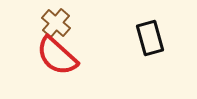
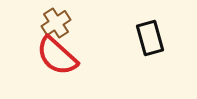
brown cross: rotated 16 degrees clockwise
